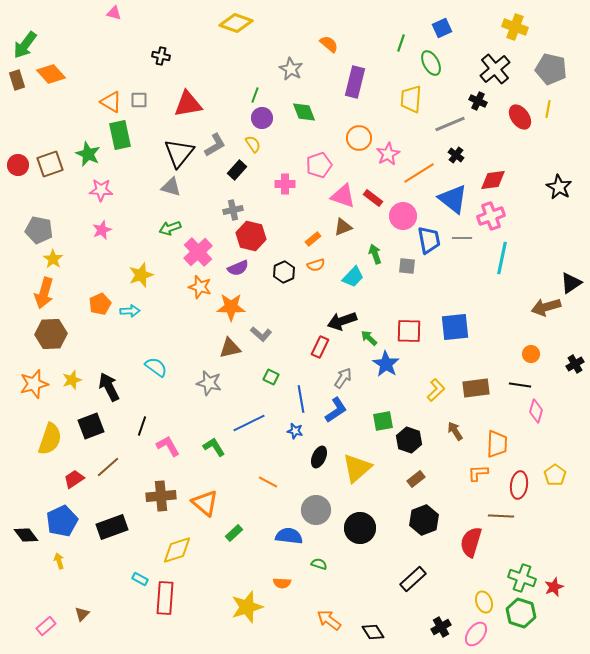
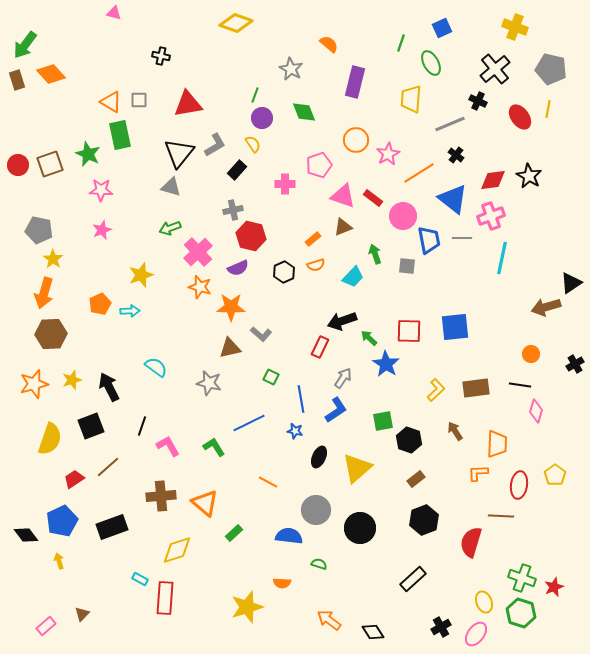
orange circle at (359, 138): moved 3 px left, 2 px down
black star at (559, 187): moved 30 px left, 11 px up
